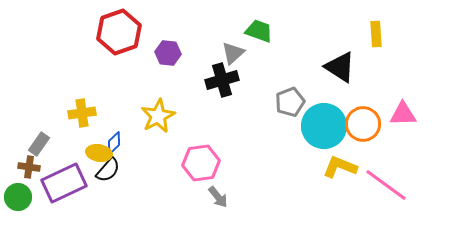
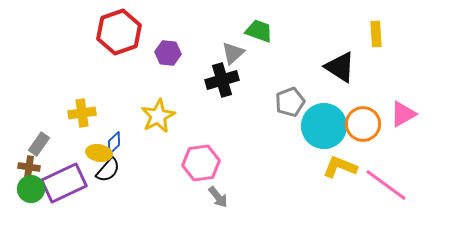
pink triangle: rotated 28 degrees counterclockwise
green circle: moved 13 px right, 8 px up
